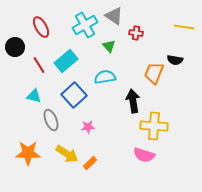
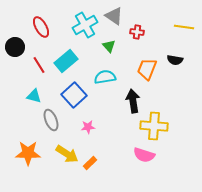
red cross: moved 1 px right, 1 px up
orange trapezoid: moved 7 px left, 4 px up
